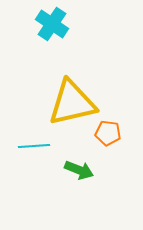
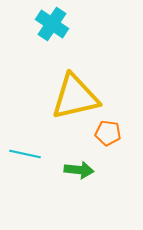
yellow triangle: moved 3 px right, 6 px up
cyan line: moved 9 px left, 8 px down; rotated 16 degrees clockwise
green arrow: rotated 16 degrees counterclockwise
